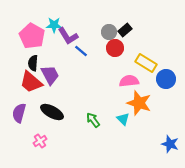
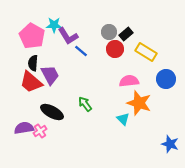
black rectangle: moved 1 px right, 4 px down
red circle: moved 1 px down
yellow rectangle: moved 11 px up
purple semicircle: moved 5 px right, 15 px down; rotated 66 degrees clockwise
green arrow: moved 8 px left, 16 px up
pink cross: moved 10 px up
